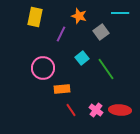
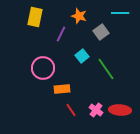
cyan square: moved 2 px up
